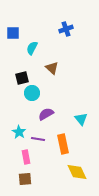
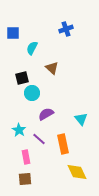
cyan star: moved 2 px up
purple line: moved 1 px right; rotated 32 degrees clockwise
